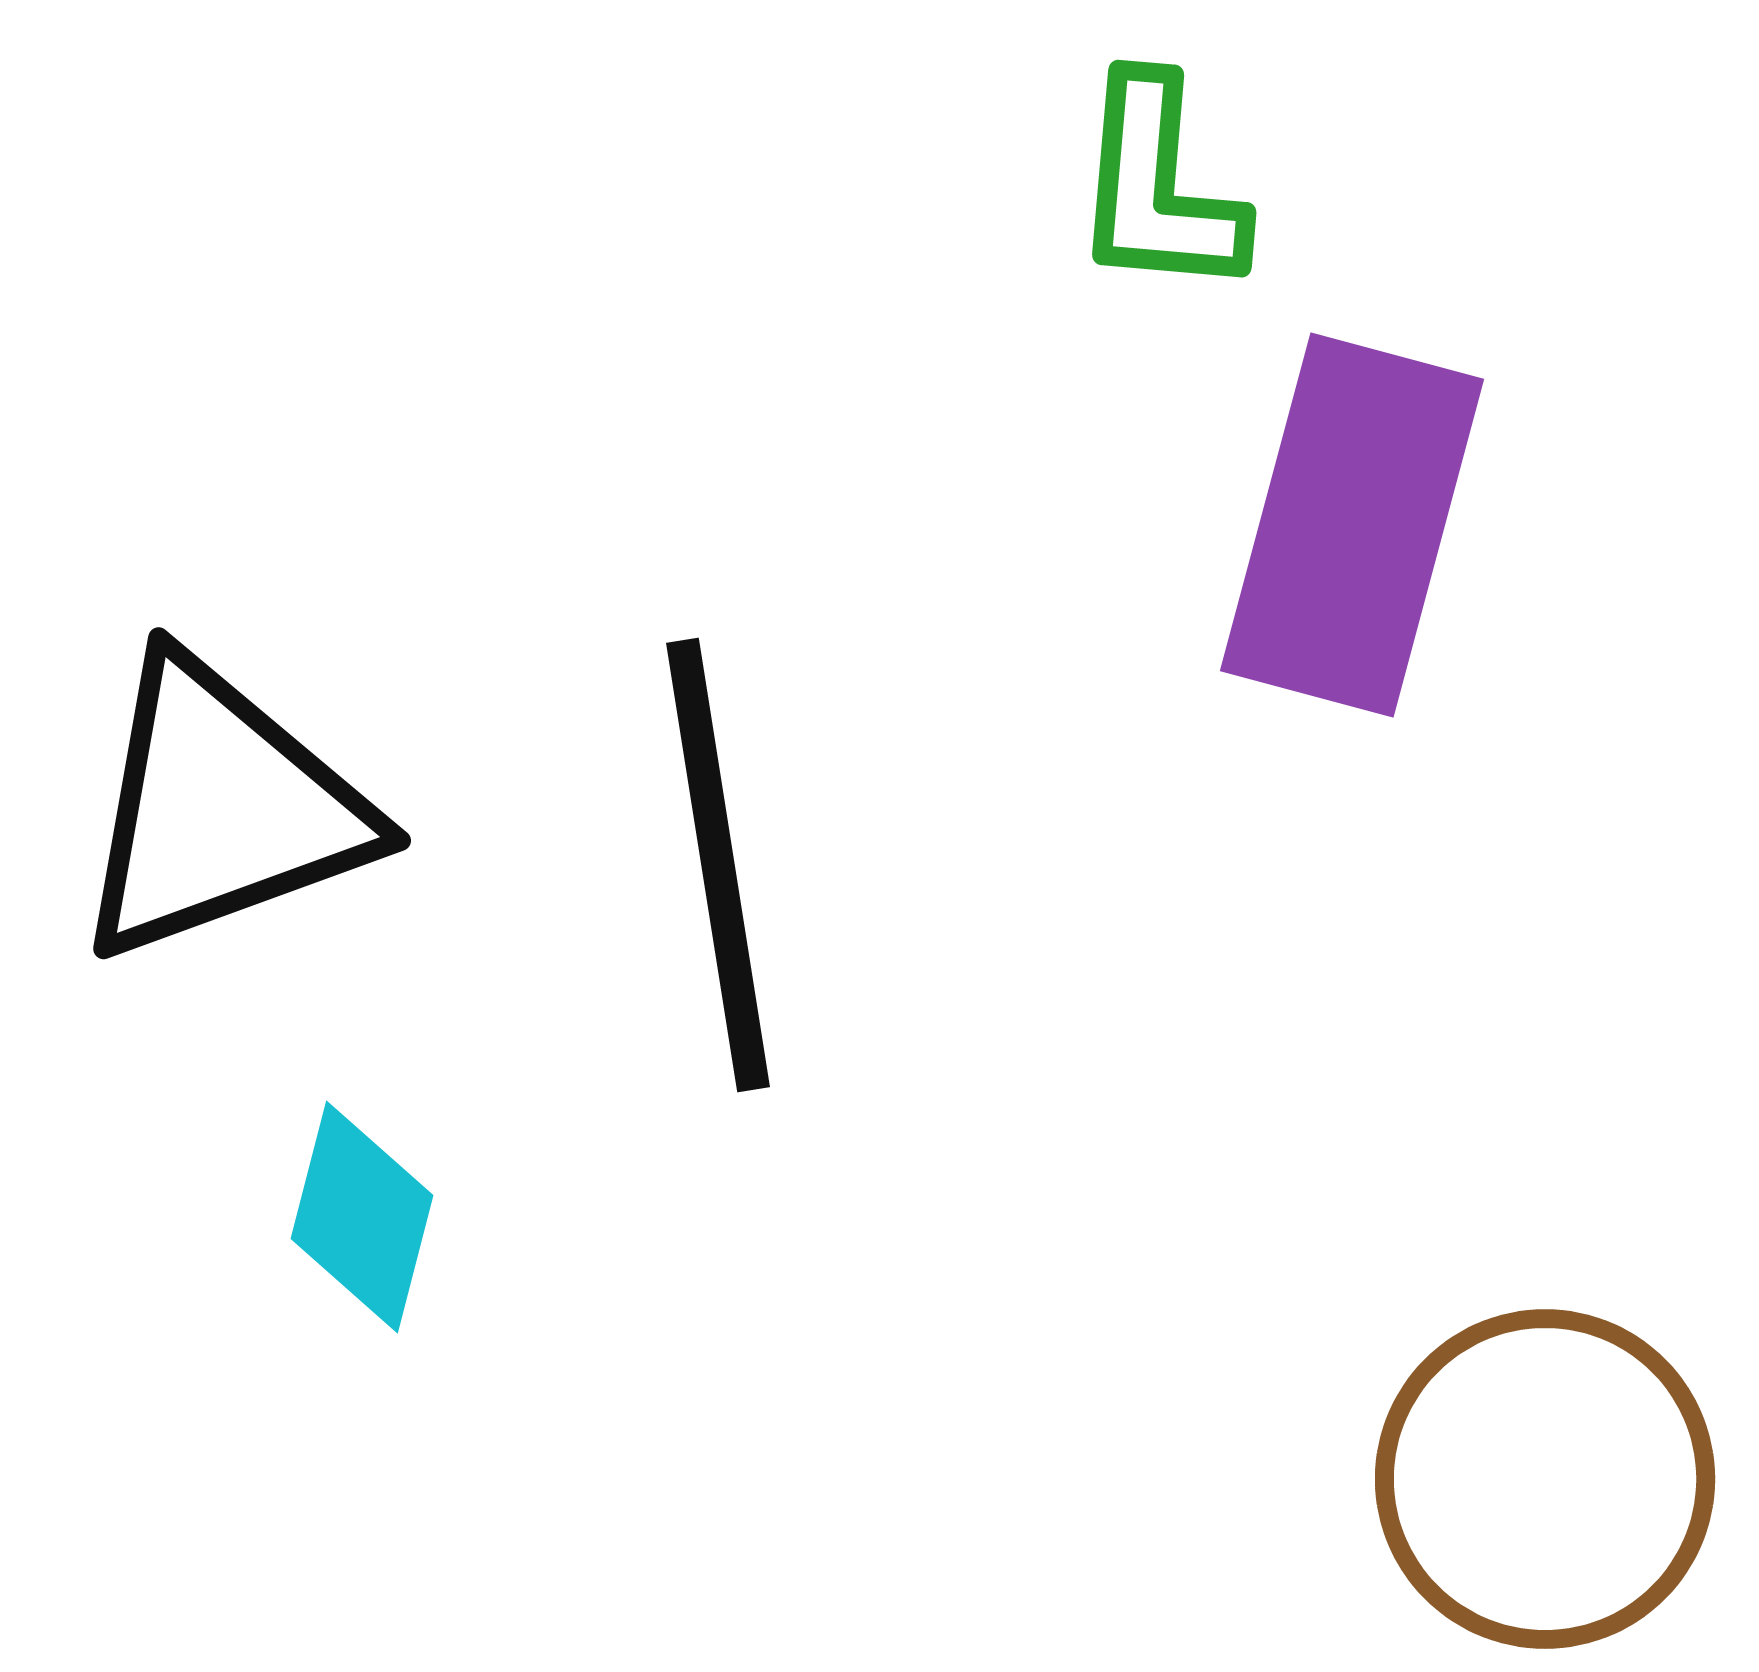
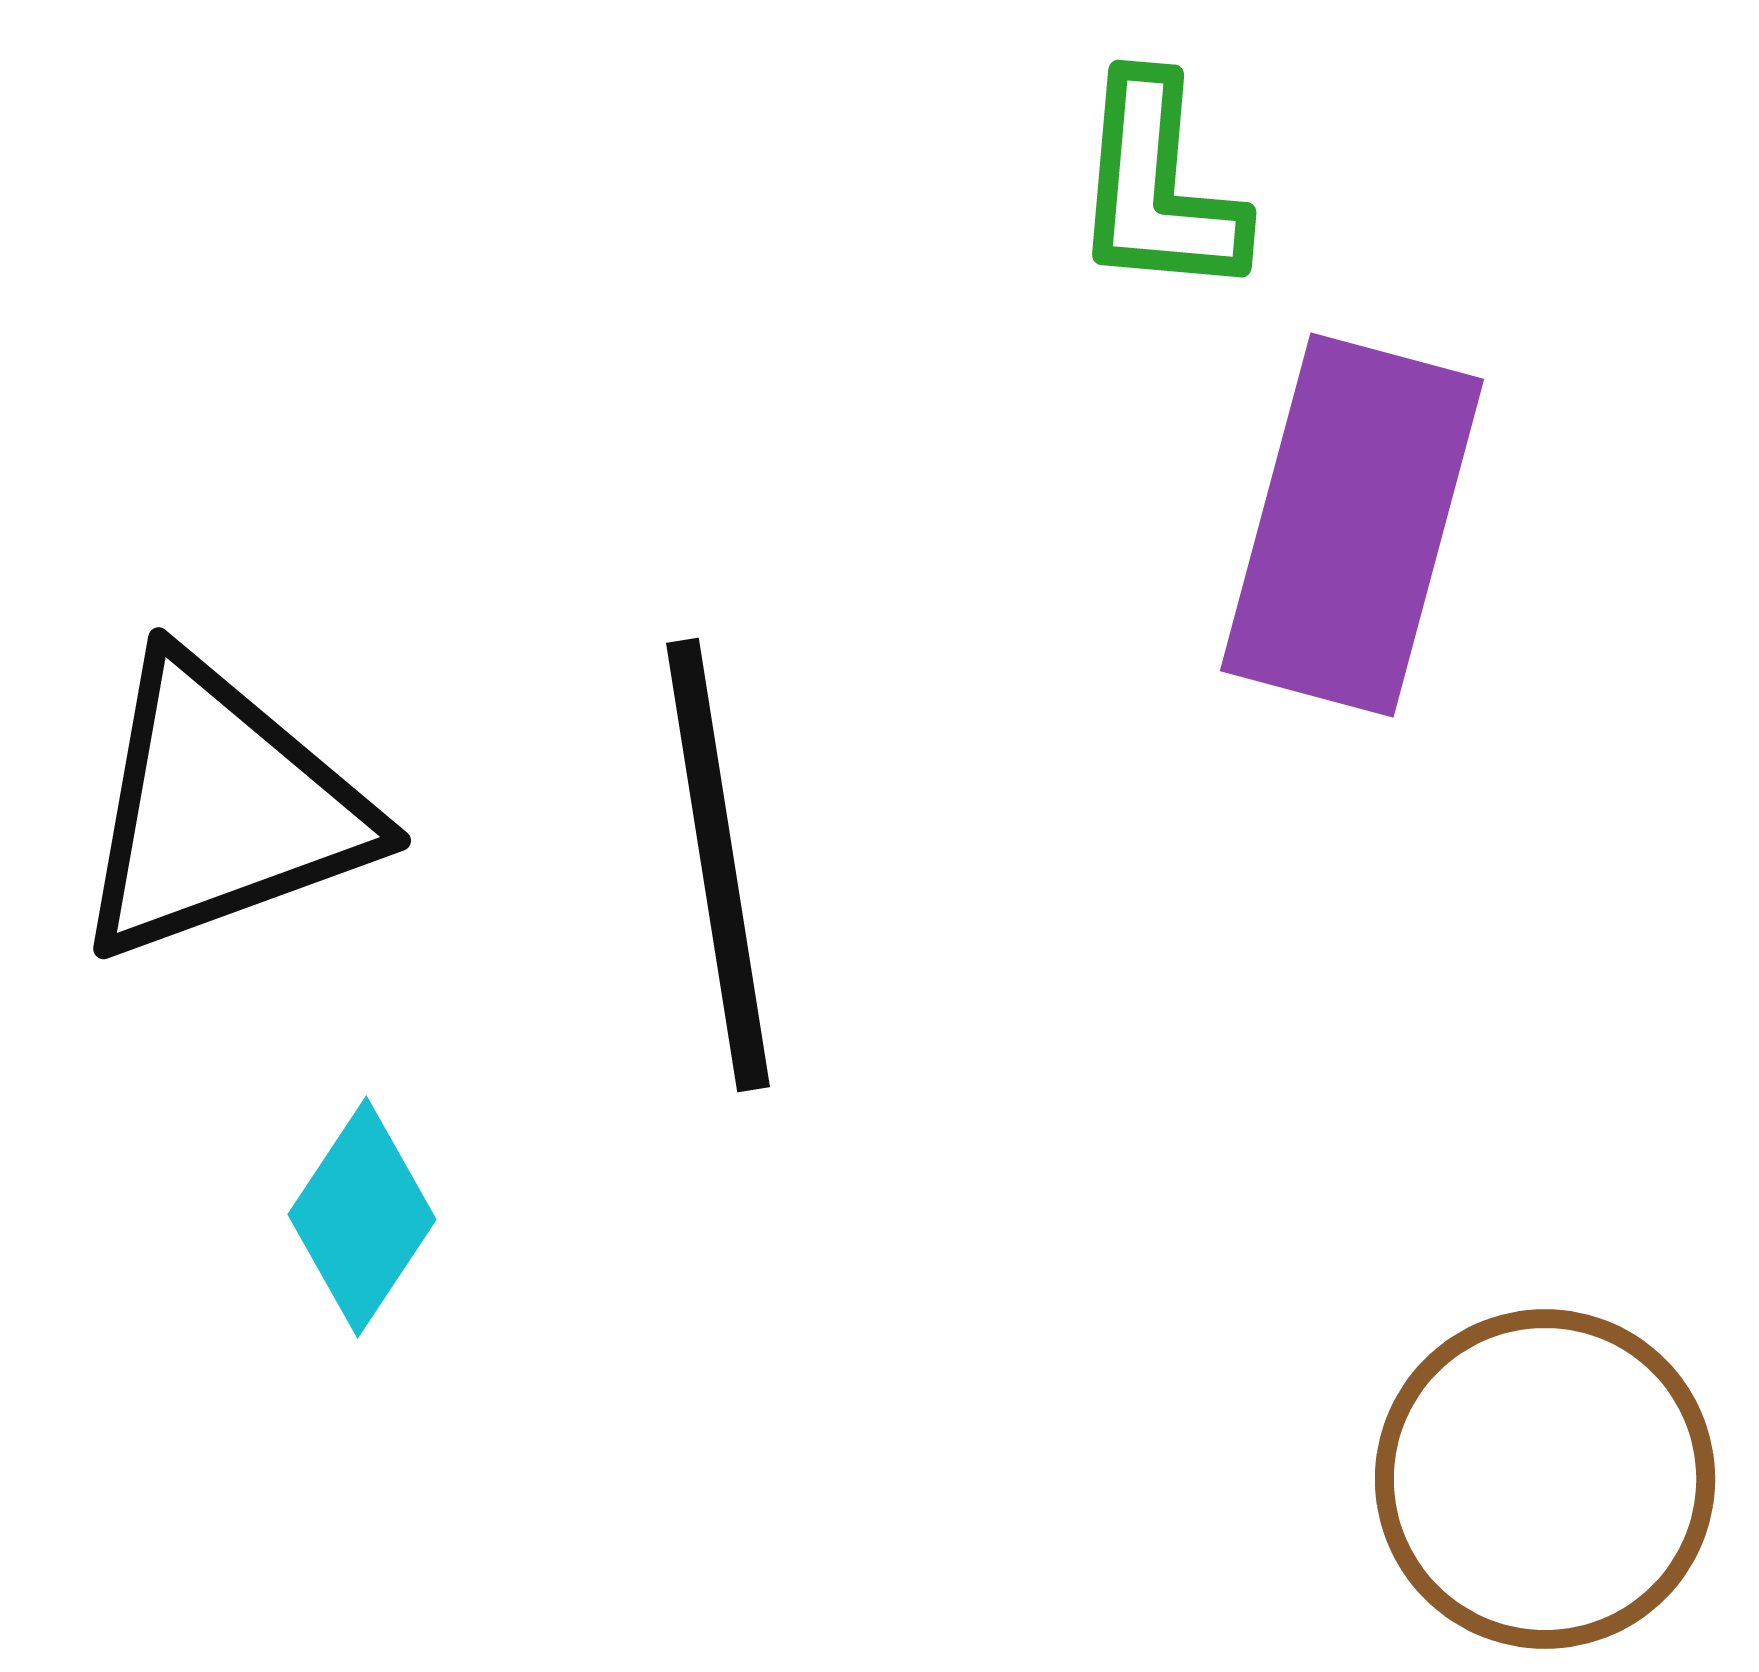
cyan diamond: rotated 19 degrees clockwise
